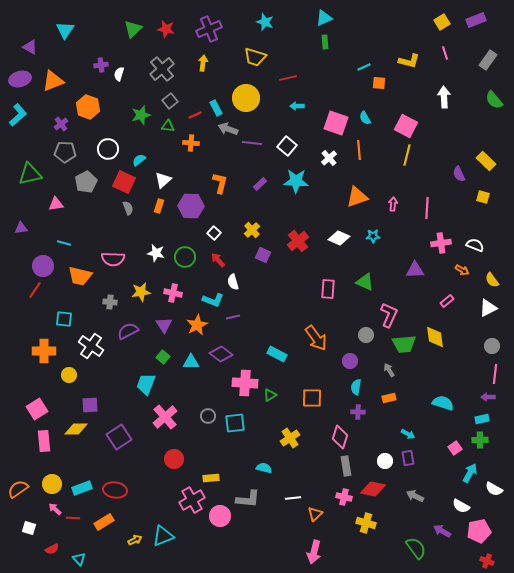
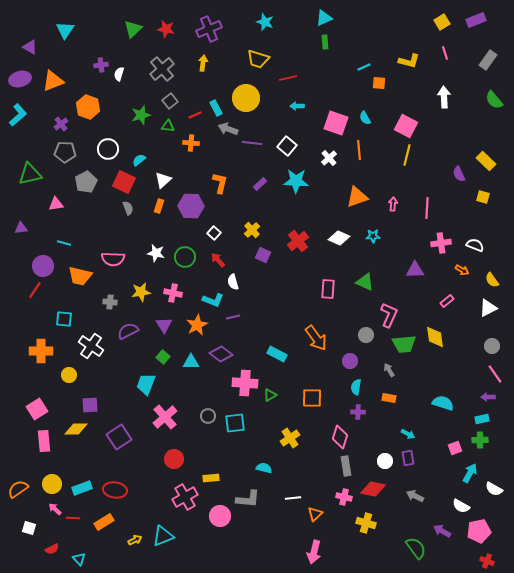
yellow trapezoid at (255, 57): moved 3 px right, 2 px down
orange cross at (44, 351): moved 3 px left
pink line at (495, 374): rotated 42 degrees counterclockwise
orange rectangle at (389, 398): rotated 24 degrees clockwise
pink square at (455, 448): rotated 16 degrees clockwise
pink cross at (192, 500): moved 7 px left, 3 px up
